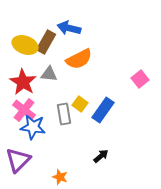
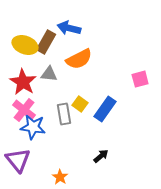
pink square: rotated 24 degrees clockwise
blue rectangle: moved 2 px right, 1 px up
purple triangle: rotated 24 degrees counterclockwise
orange star: rotated 14 degrees clockwise
